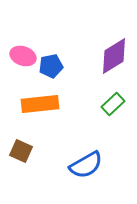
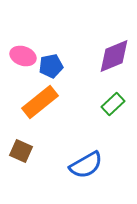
purple diamond: rotated 9 degrees clockwise
orange rectangle: moved 2 px up; rotated 33 degrees counterclockwise
